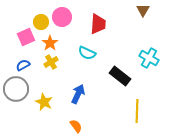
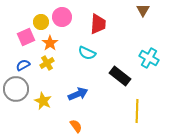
yellow cross: moved 4 px left, 1 px down
blue arrow: rotated 42 degrees clockwise
yellow star: moved 1 px left, 1 px up
